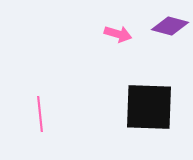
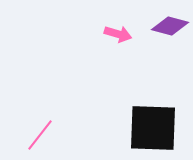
black square: moved 4 px right, 21 px down
pink line: moved 21 px down; rotated 44 degrees clockwise
